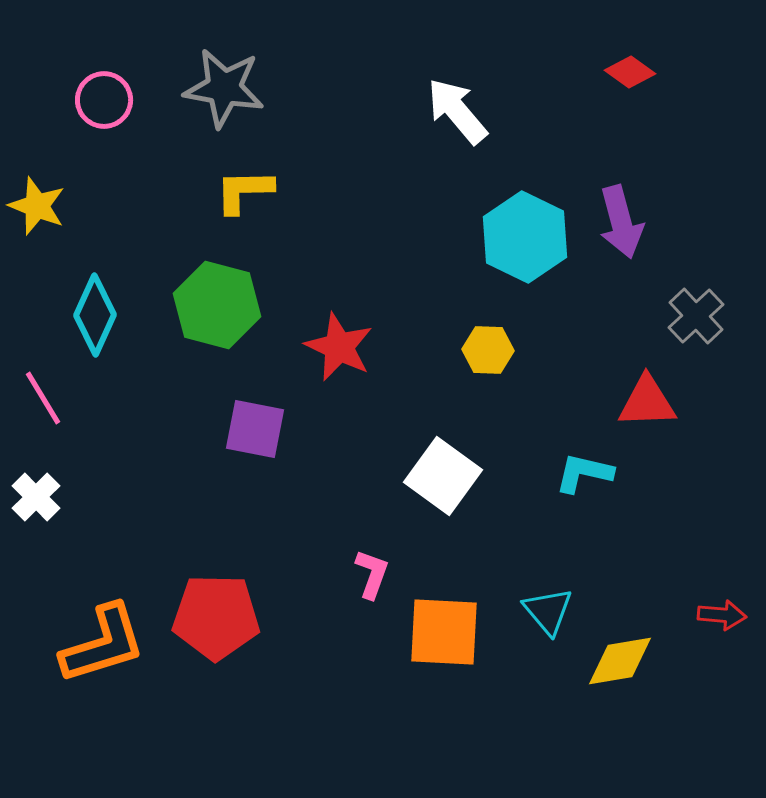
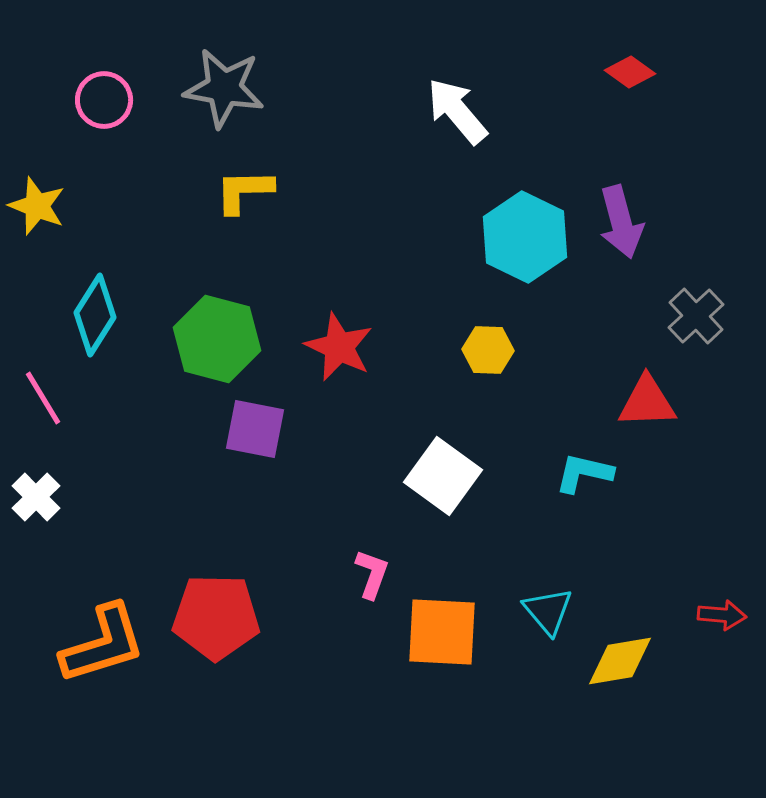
green hexagon: moved 34 px down
cyan diamond: rotated 8 degrees clockwise
orange square: moved 2 px left
